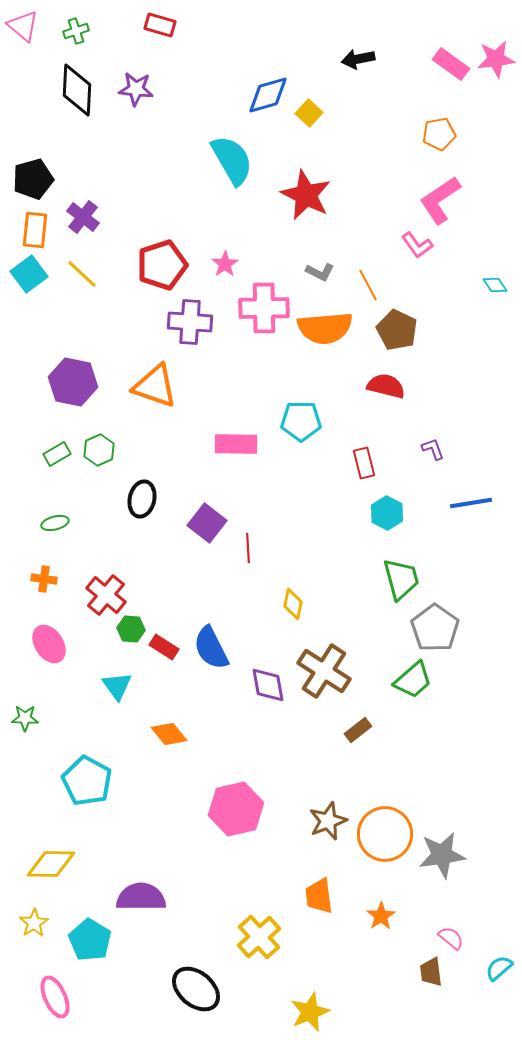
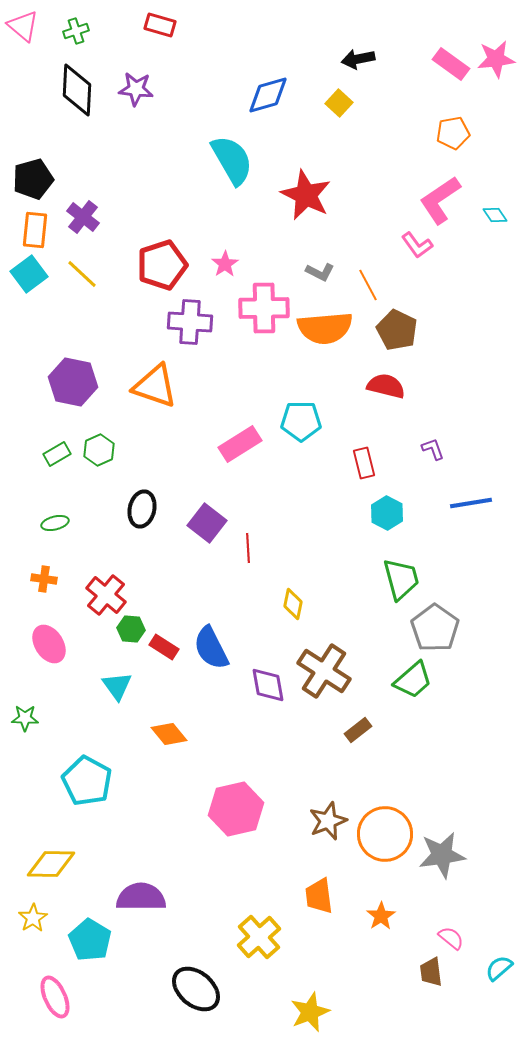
yellow square at (309, 113): moved 30 px right, 10 px up
orange pentagon at (439, 134): moved 14 px right, 1 px up
cyan diamond at (495, 285): moved 70 px up
pink rectangle at (236, 444): moved 4 px right; rotated 33 degrees counterclockwise
black ellipse at (142, 499): moved 10 px down
yellow star at (34, 923): moved 1 px left, 5 px up
